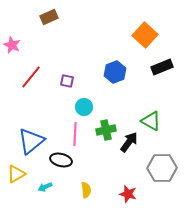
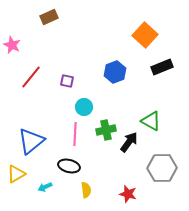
black ellipse: moved 8 px right, 6 px down
